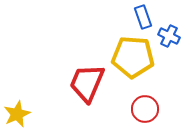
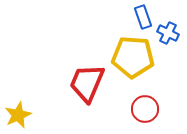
blue cross: moved 1 px left, 3 px up
yellow star: moved 1 px right, 1 px down
